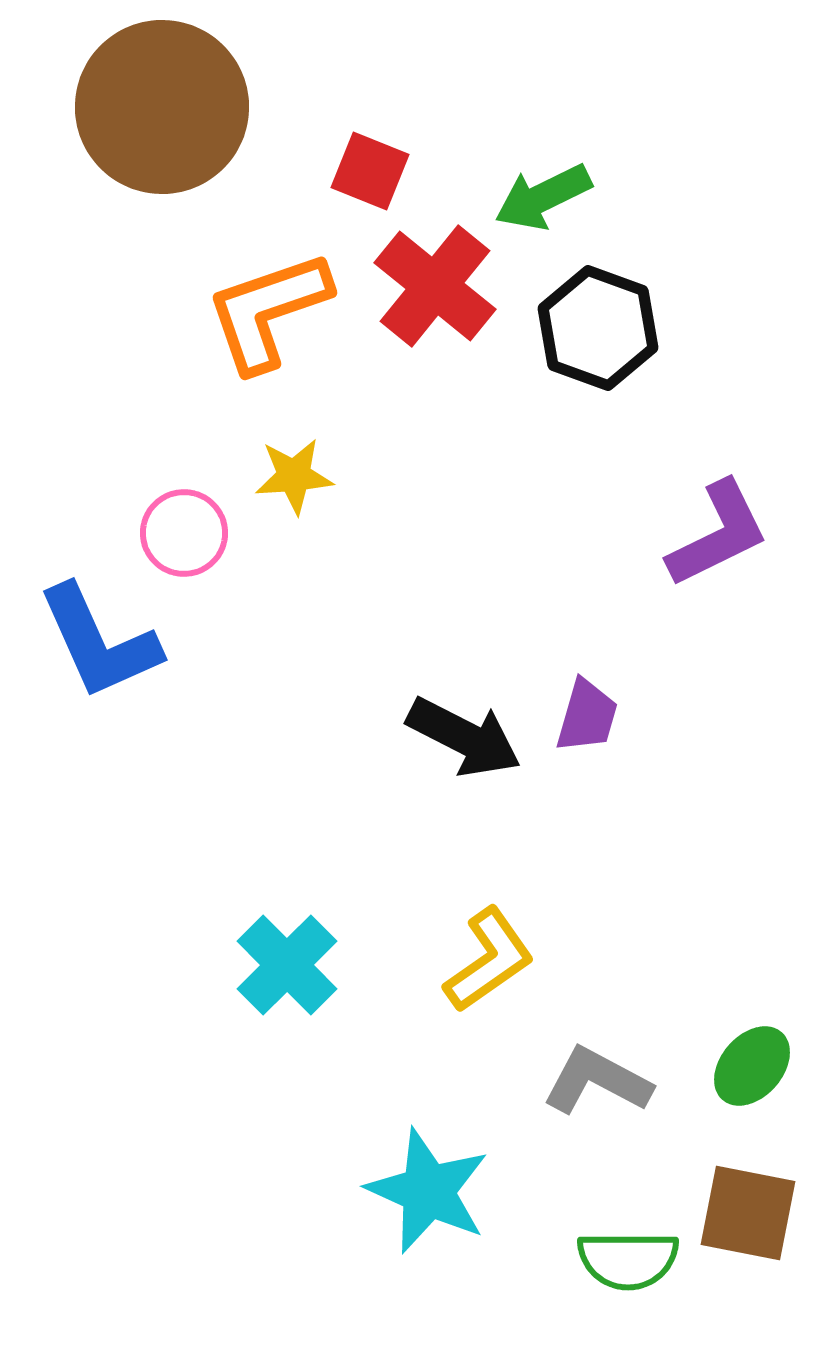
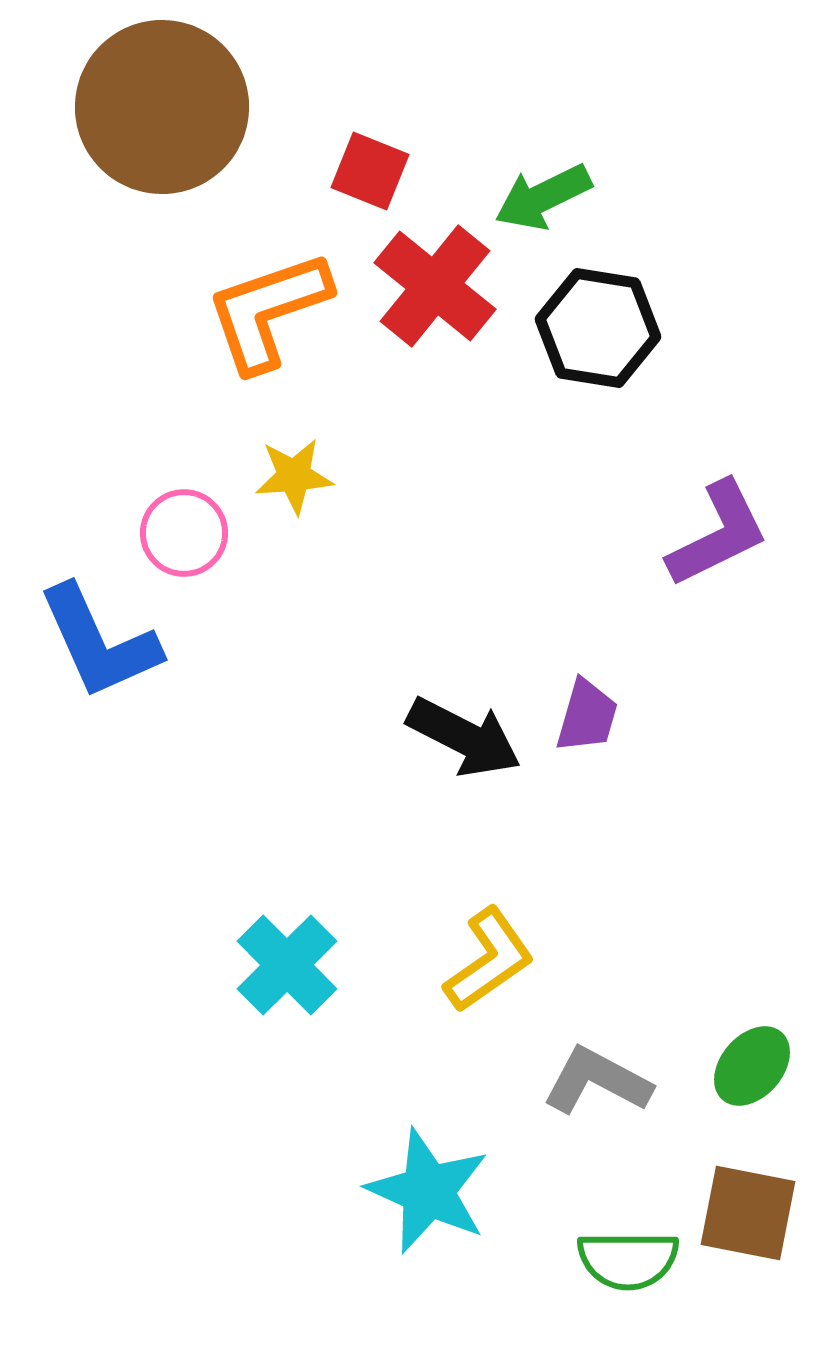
black hexagon: rotated 11 degrees counterclockwise
